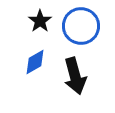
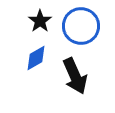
blue diamond: moved 1 px right, 4 px up
black arrow: rotated 9 degrees counterclockwise
